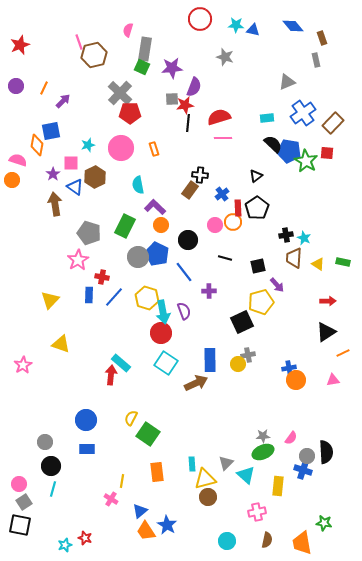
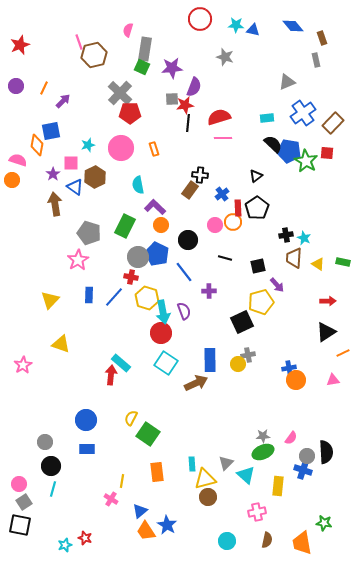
red cross at (102, 277): moved 29 px right
